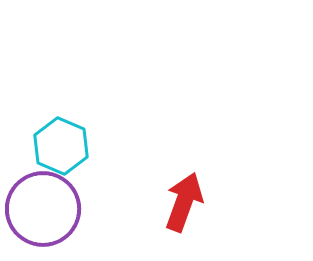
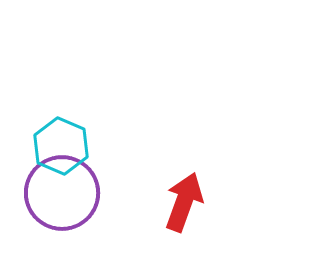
purple circle: moved 19 px right, 16 px up
